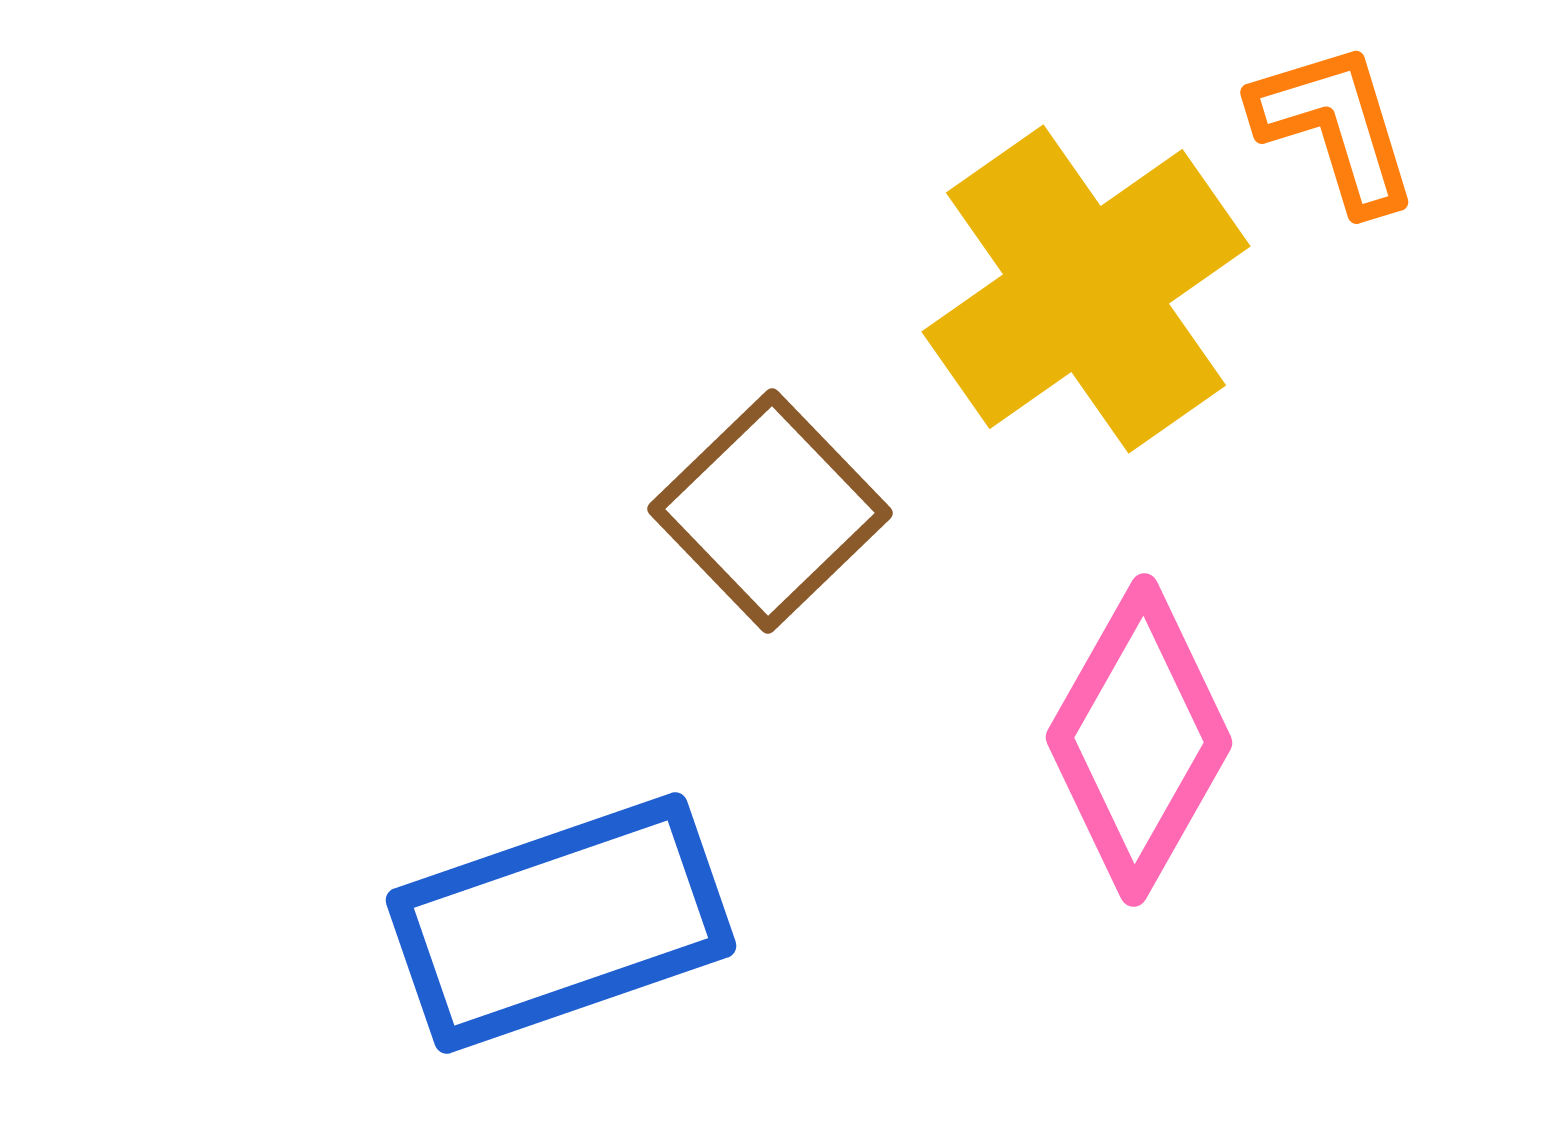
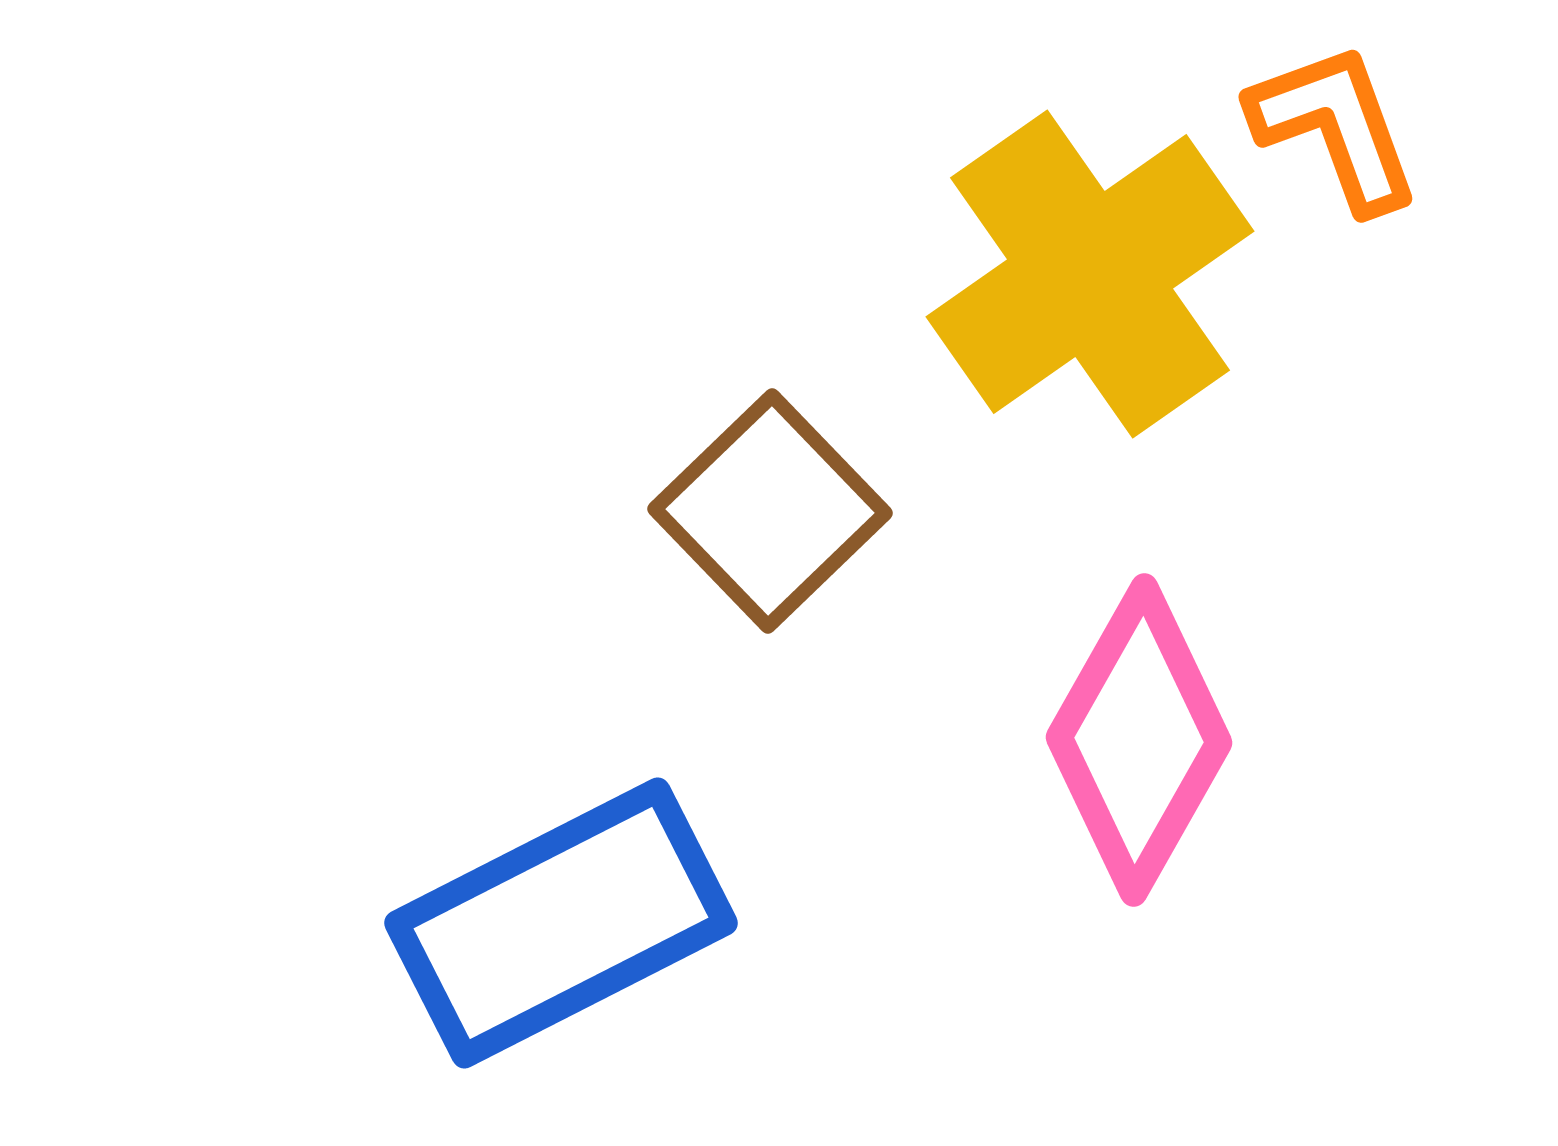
orange L-shape: rotated 3 degrees counterclockwise
yellow cross: moved 4 px right, 15 px up
blue rectangle: rotated 8 degrees counterclockwise
